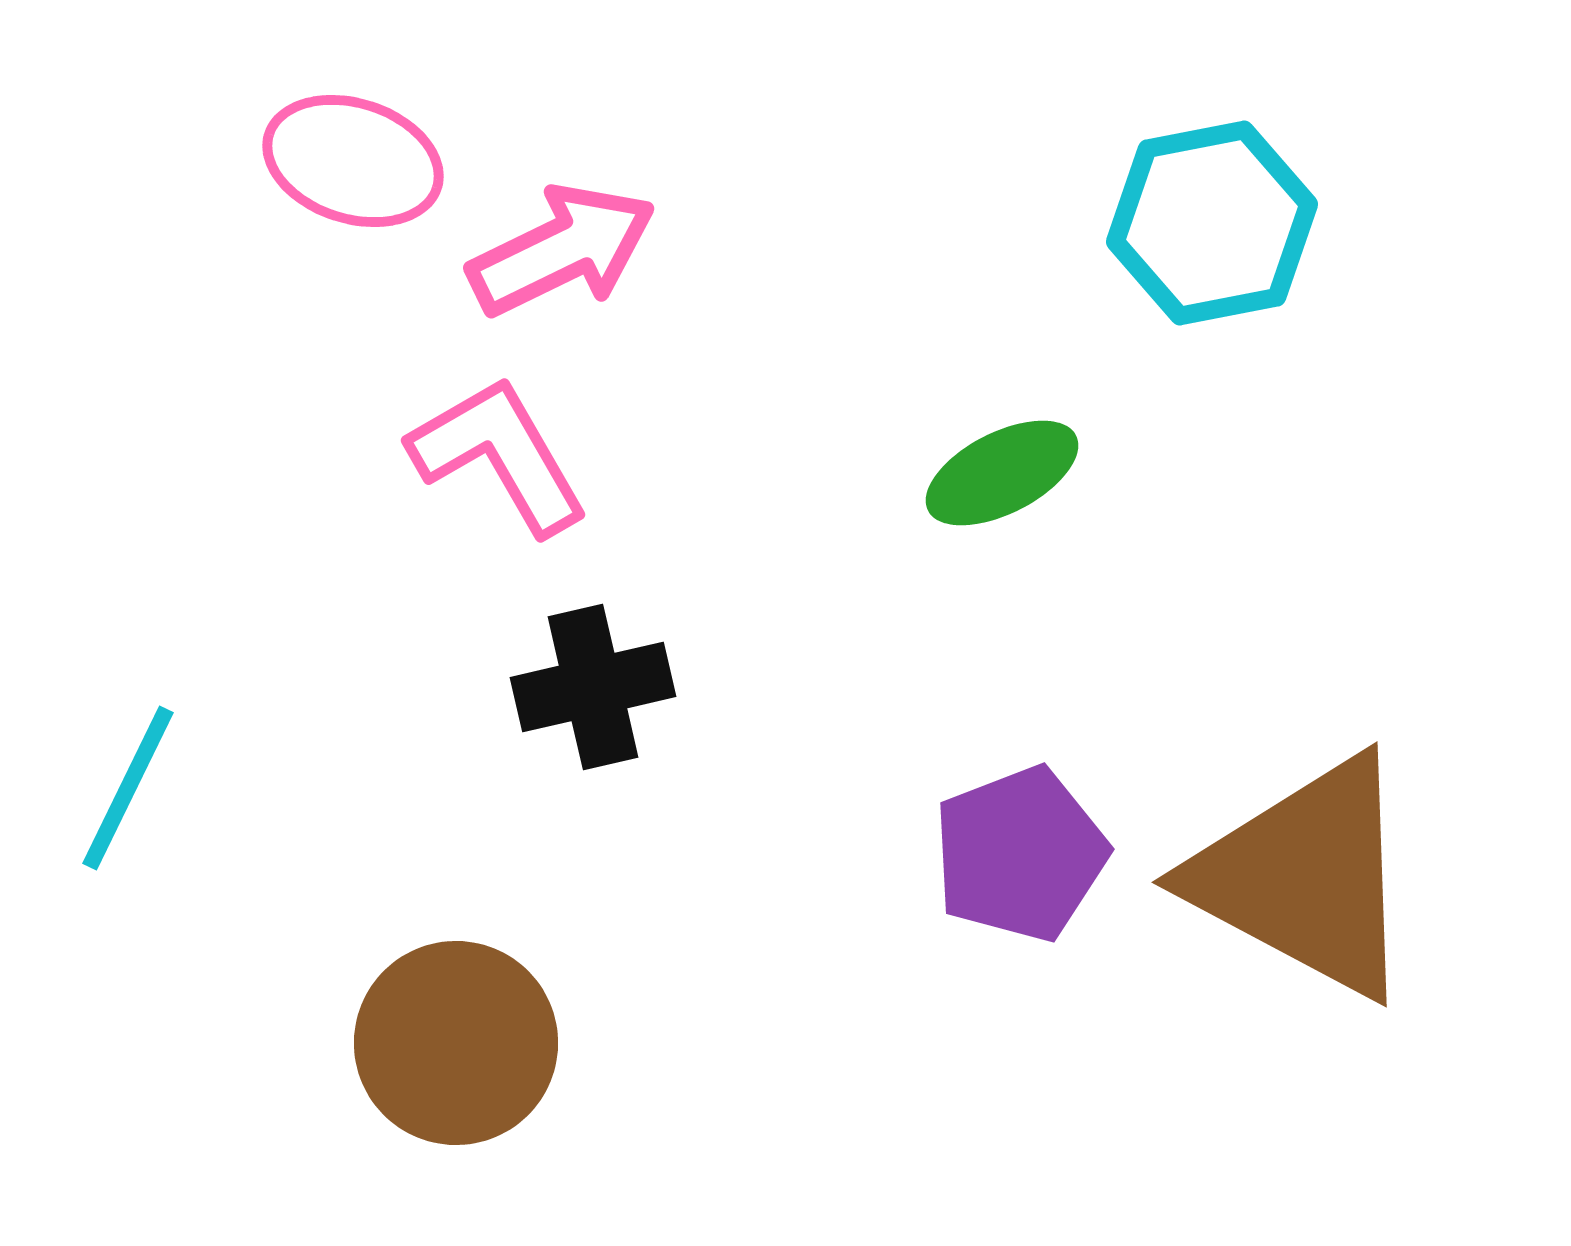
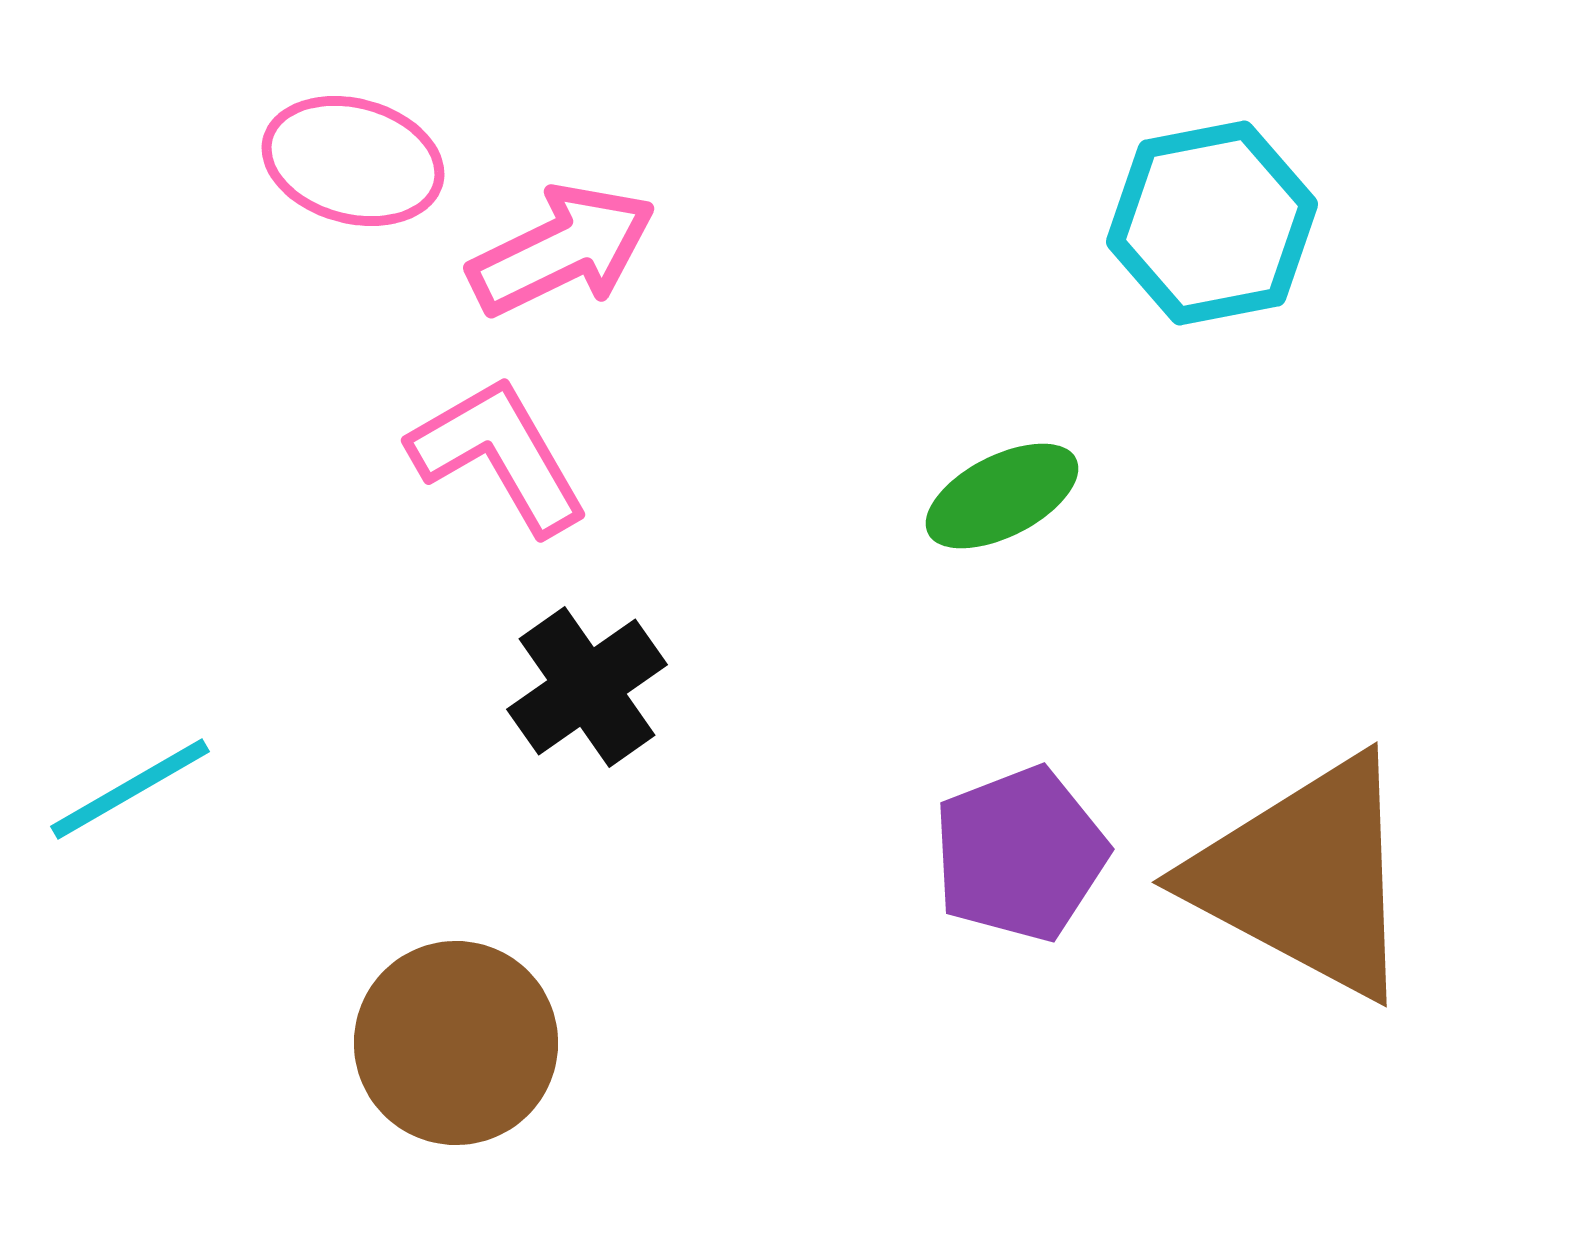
pink ellipse: rotated 3 degrees counterclockwise
green ellipse: moved 23 px down
black cross: moved 6 px left; rotated 22 degrees counterclockwise
cyan line: moved 2 px right, 1 px down; rotated 34 degrees clockwise
